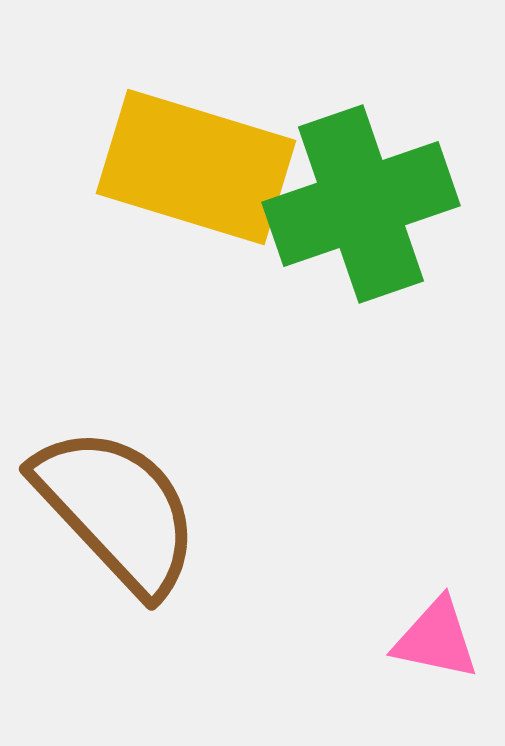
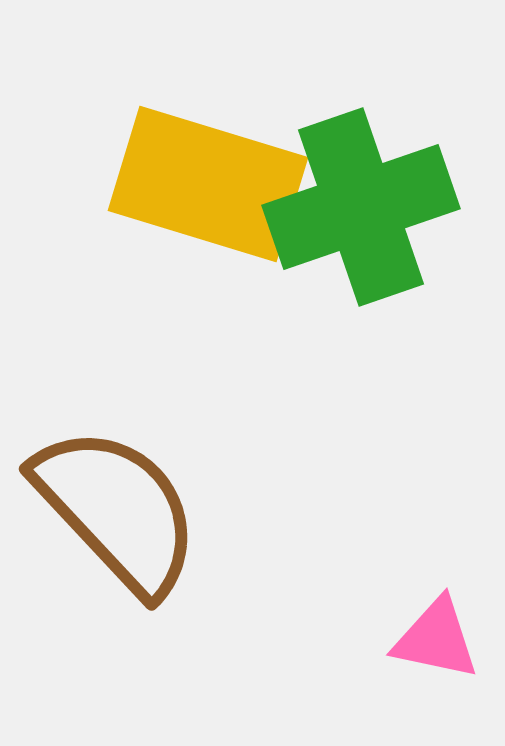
yellow rectangle: moved 12 px right, 17 px down
green cross: moved 3 px down
